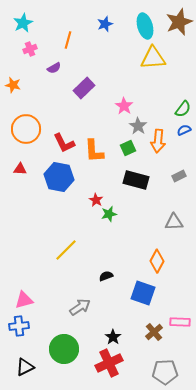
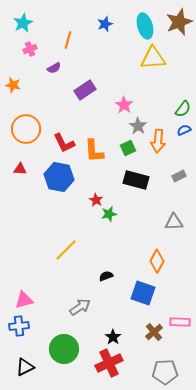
purple rectangle: moved 1 px right, 2 px down; rotated 10 degrees clockwise
pink star: moved 1 px up
